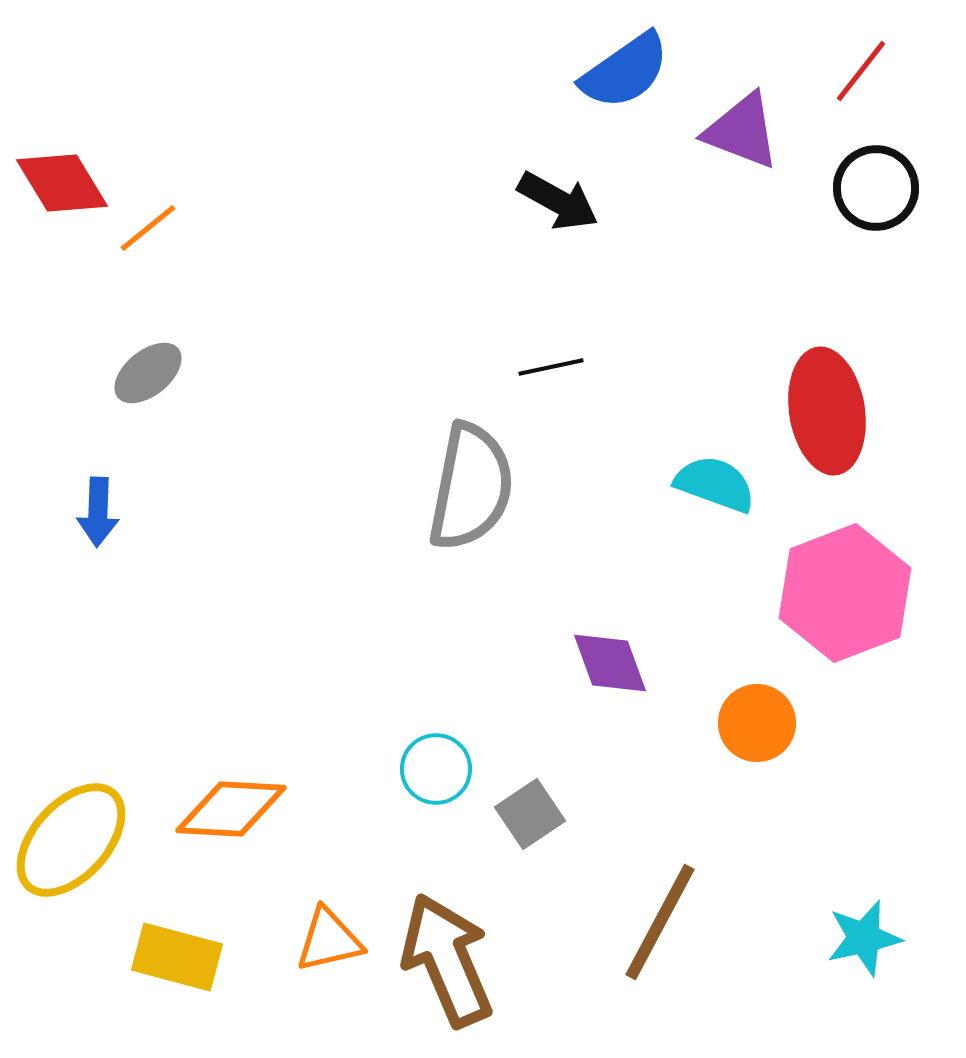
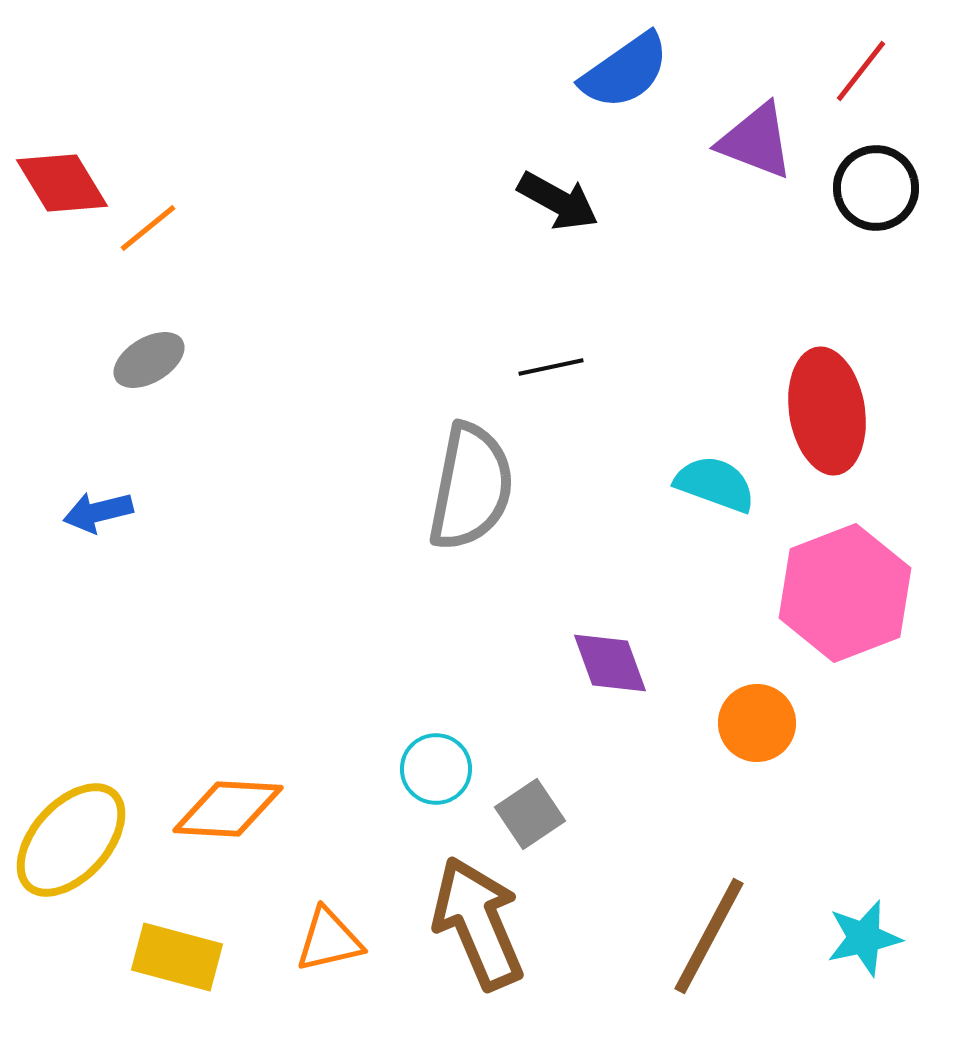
purple triangle: moved 14 px right, 10 px down
gray ellipse: moved 1 px right, 13 px up; rotated 8 degrees clockwise
blue arrow: rotated 74 degrees clockwise
orange diamond: moved 3 px left
brown line: moved 49 px right, 14 px down
brown arrow: moved 31 px right, 37 px up
